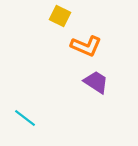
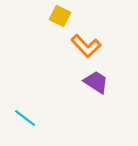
orange L-shape: rotated 24 degrees clockwise
